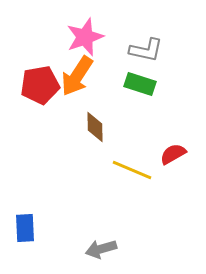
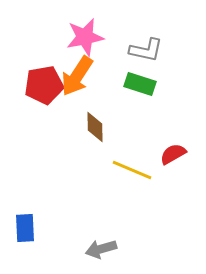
pink star: rotated 9 degrees clockwise
red pentagon: moved 4 px right
